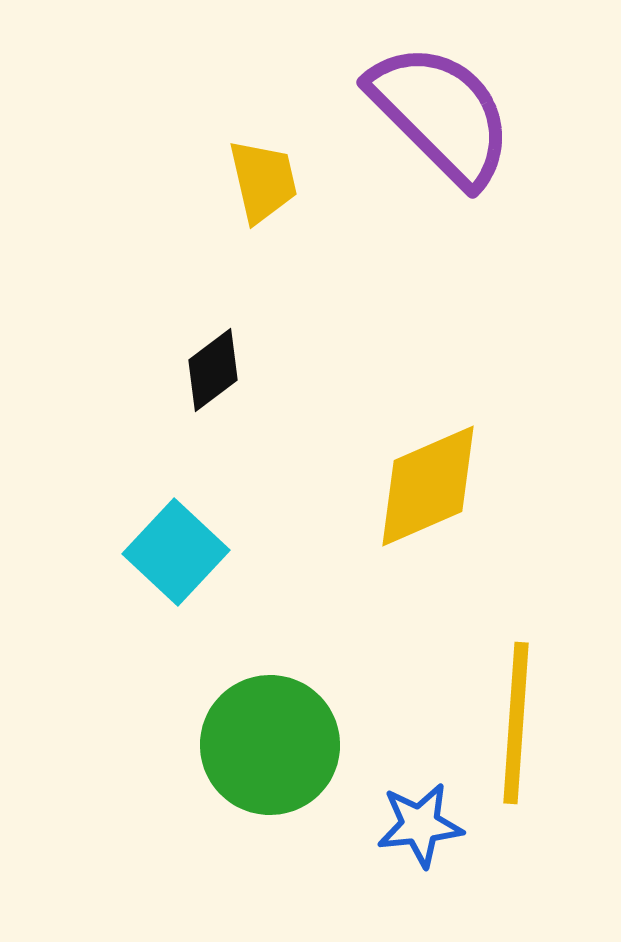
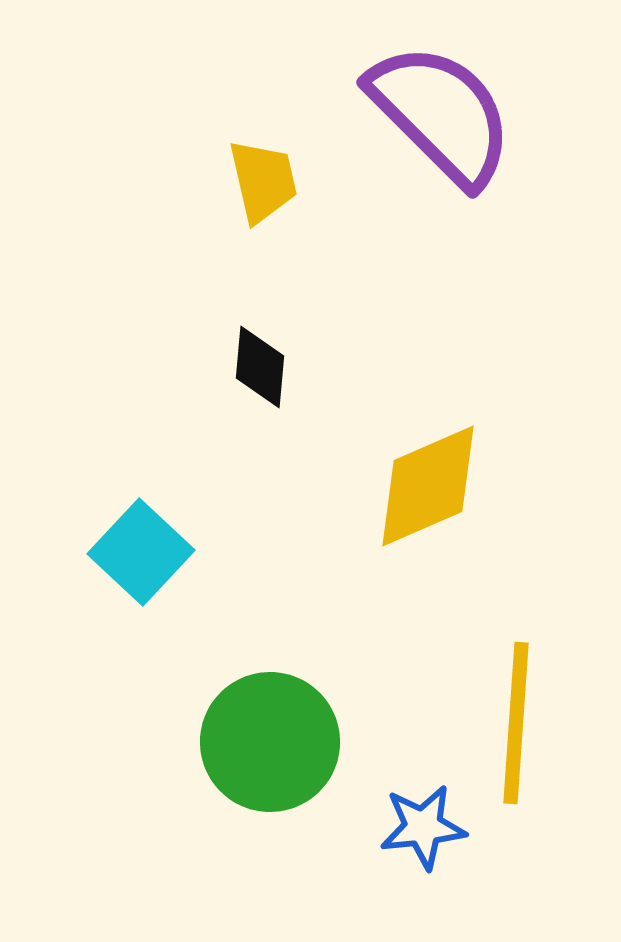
black diamond: moved 47 px right, 3 px up; rotated 48 degrees counterclockwise
cyan square: moved 35 px left
green circle: moved 3 px up
blue star: moved 3 px right, 2 px down
